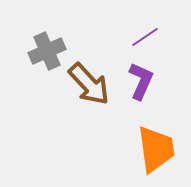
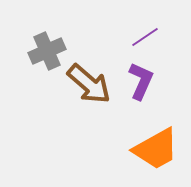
brown arrow: rotated 6 degrees counterclockwise
orange trapezoid: rotated 69 degrees clockwise
